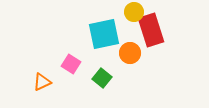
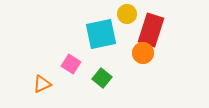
yellow circle: moved 7 px left, 2 px down
red rectangle: rotated 36 degrees clockwise
cyan square: moved 3 px left
orange circle: moved 13 px right
orange triangle: moved 2 px down
